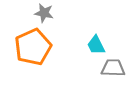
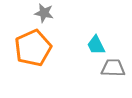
orange pentagon: moved 1 px down
